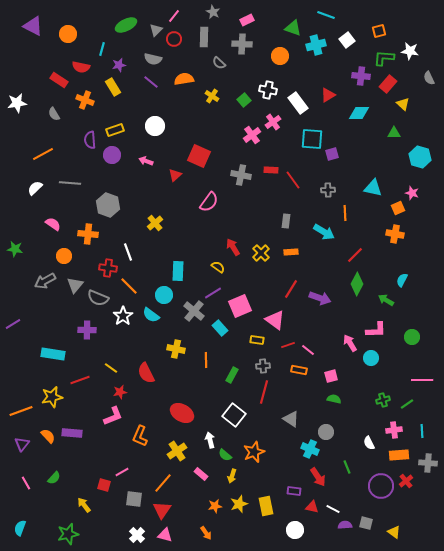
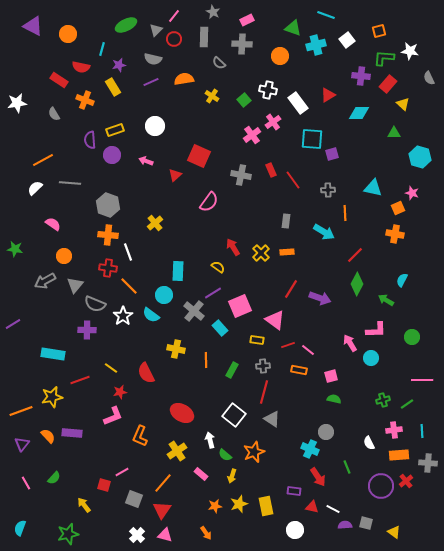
purple line at (151, 82): rotated 63 degrees counterclockwise
orange line at (43, 154): moved 6 px down
red rectangle at (271, 170): rotated 64 degrees clockwise
orange cross at (88, 234): moved 20 px right, 1 px down
orange rectangle at (291, 252): moved 4 px left
gray semicircle at (98, 298): moved 3 px left, 6 px down
green rectangle at (232, 375): moved 5 px up
gray triangle at (291, 419): moved 19 px left
gray square at (134, 499): rotated 12 degrees clockwise
